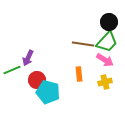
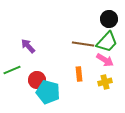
black circle: moved 3 px up
purple arrow: moved 12 px up; rotated 112 degrees clockwise
